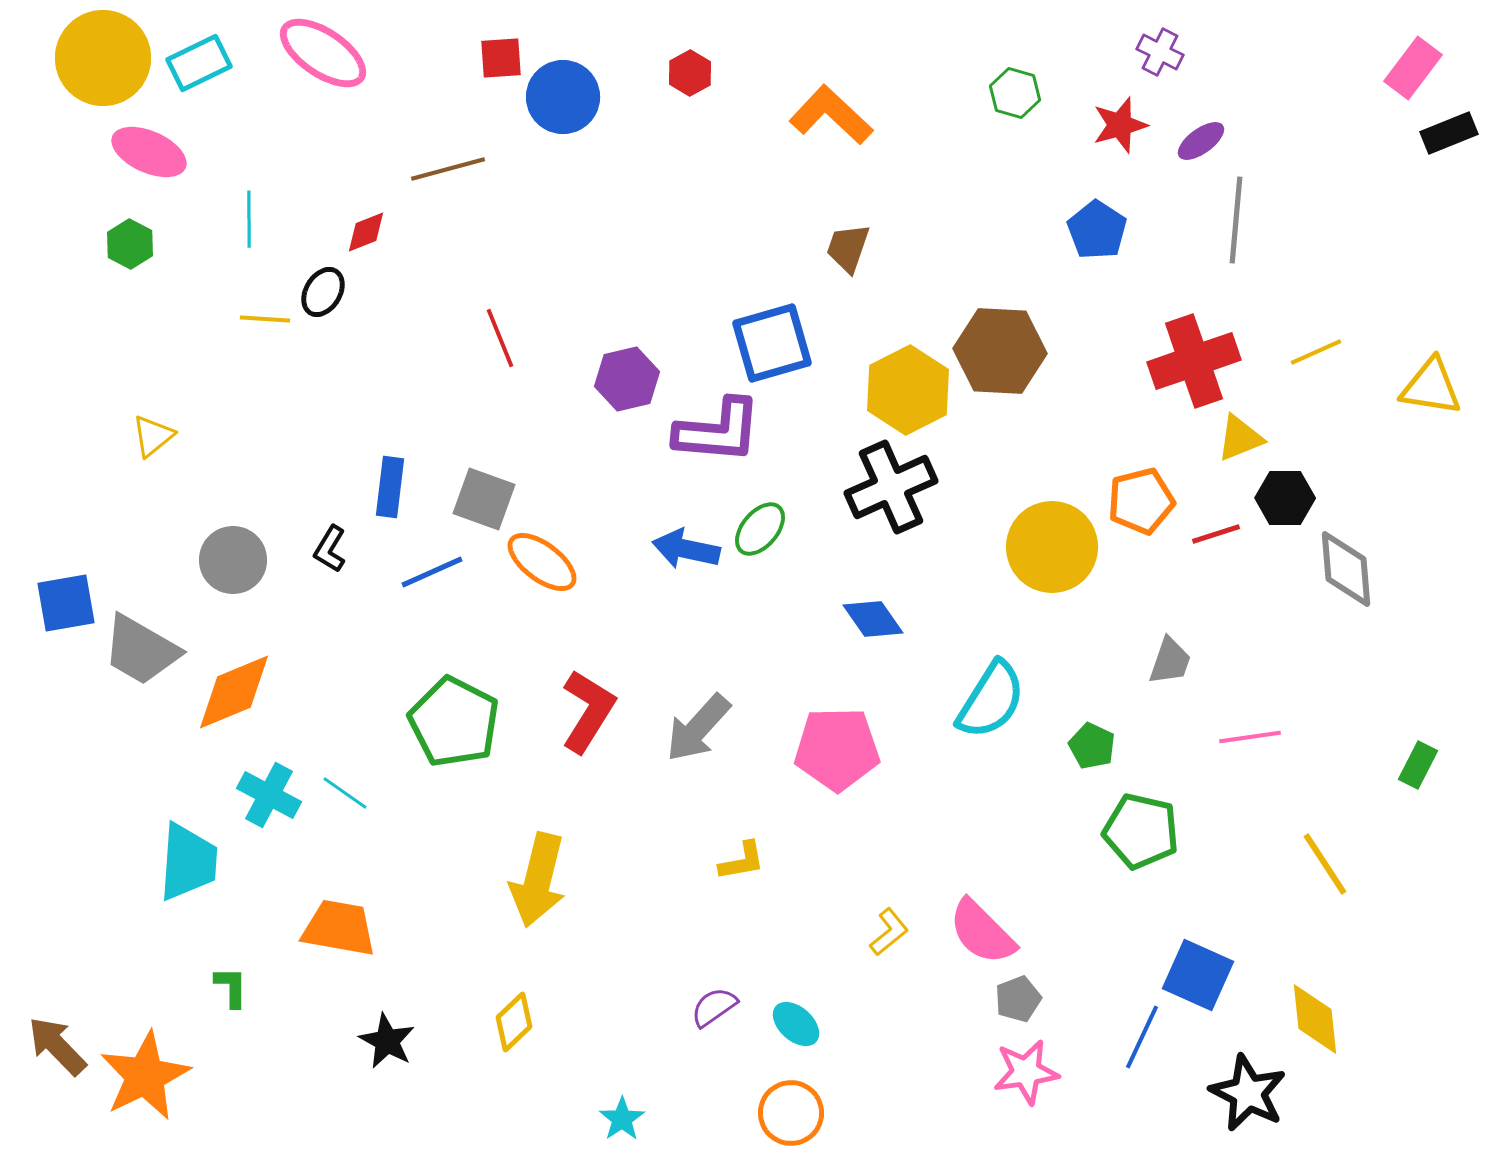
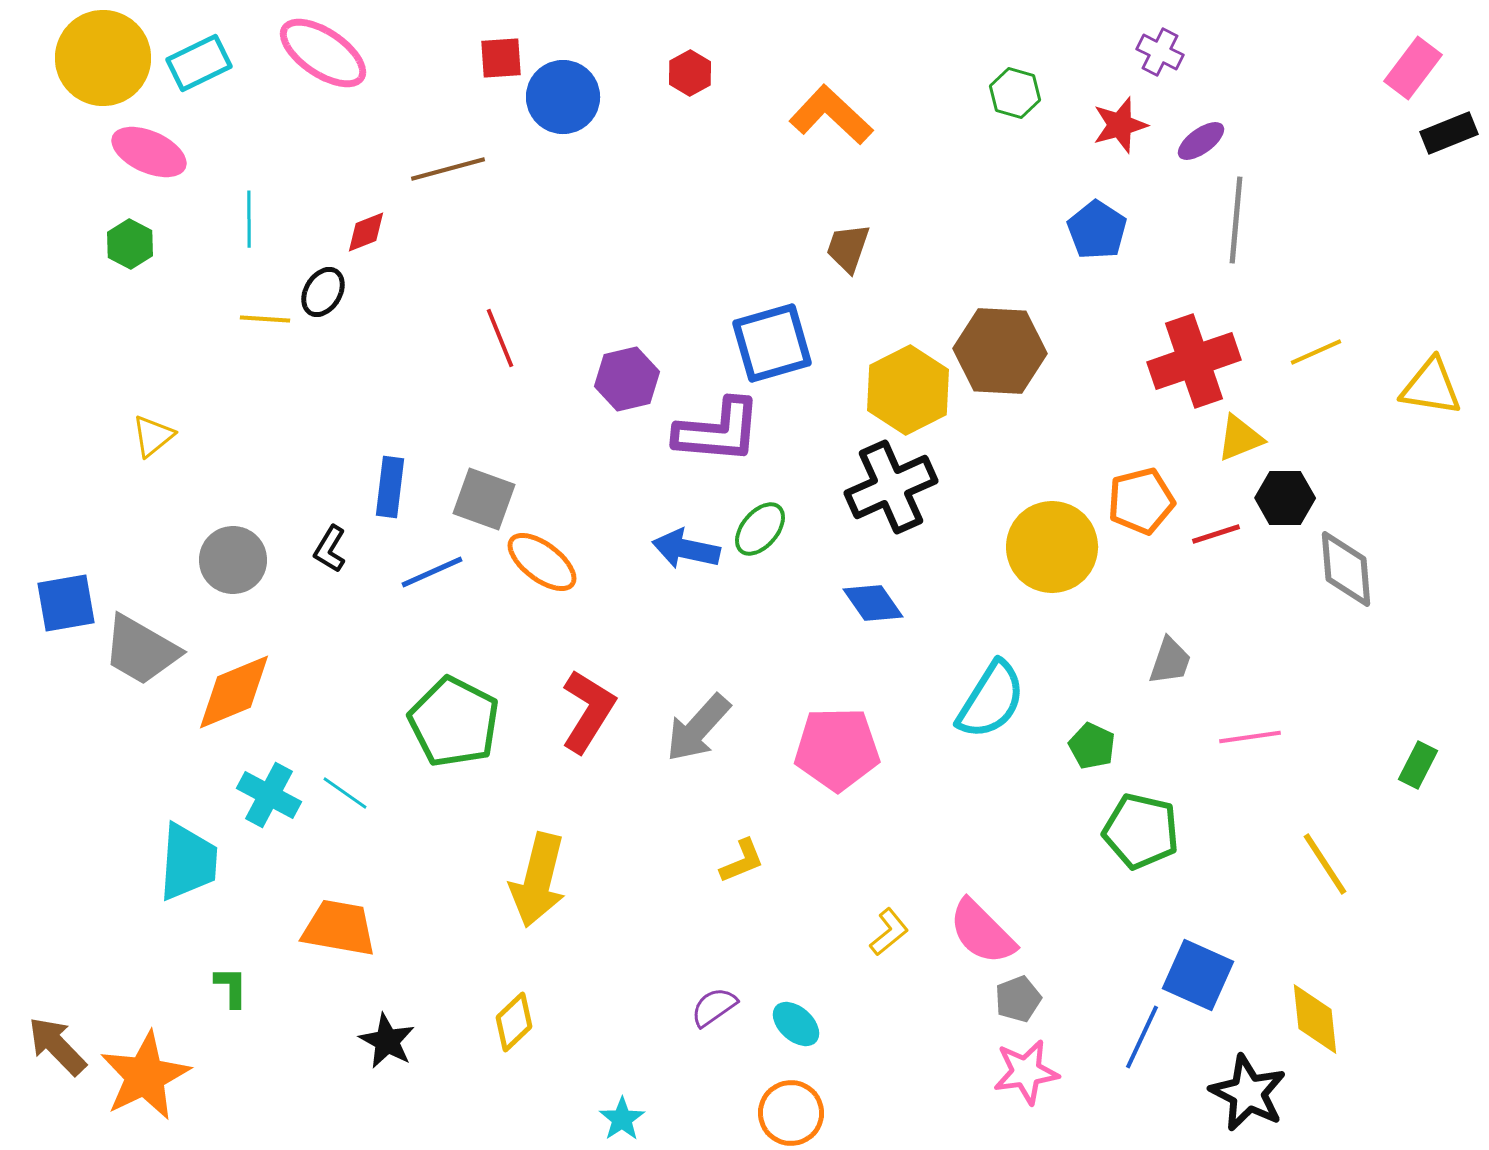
blue diamond at (873, 619): moved 16 px up
yellow L-shape at (742, 861): rotated 12 degrees counterclockwise
